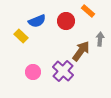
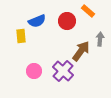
red circle: moved 1 px right
yellow rectangle: rotated 40 degrees clockwise
pink circle: moved 1 px right, 1 px up
